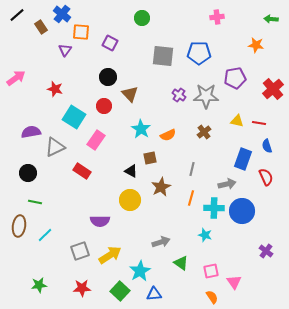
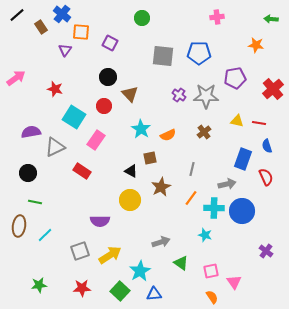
orange line at (191, 198): rotated 21 degrees clockwise
